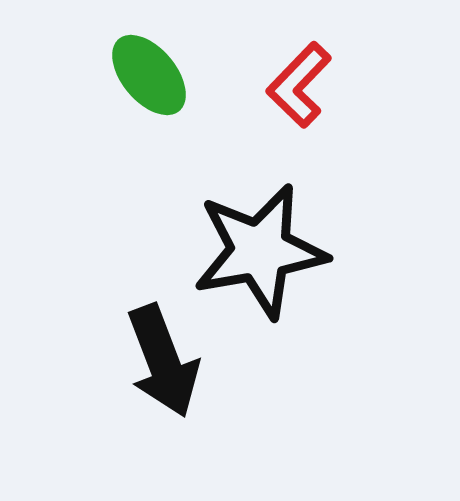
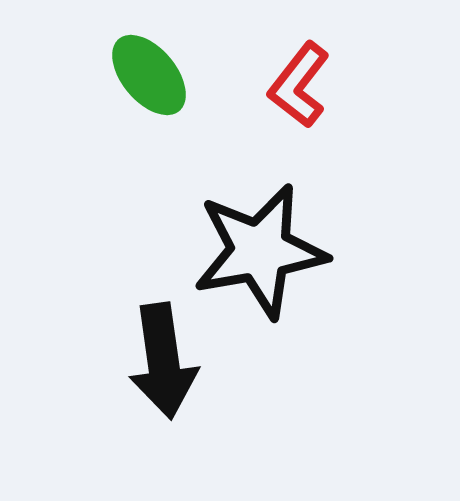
red L-shape: rotated 6 degrees counterclockwise
black arrow: rotated 13 degrees clockwise
